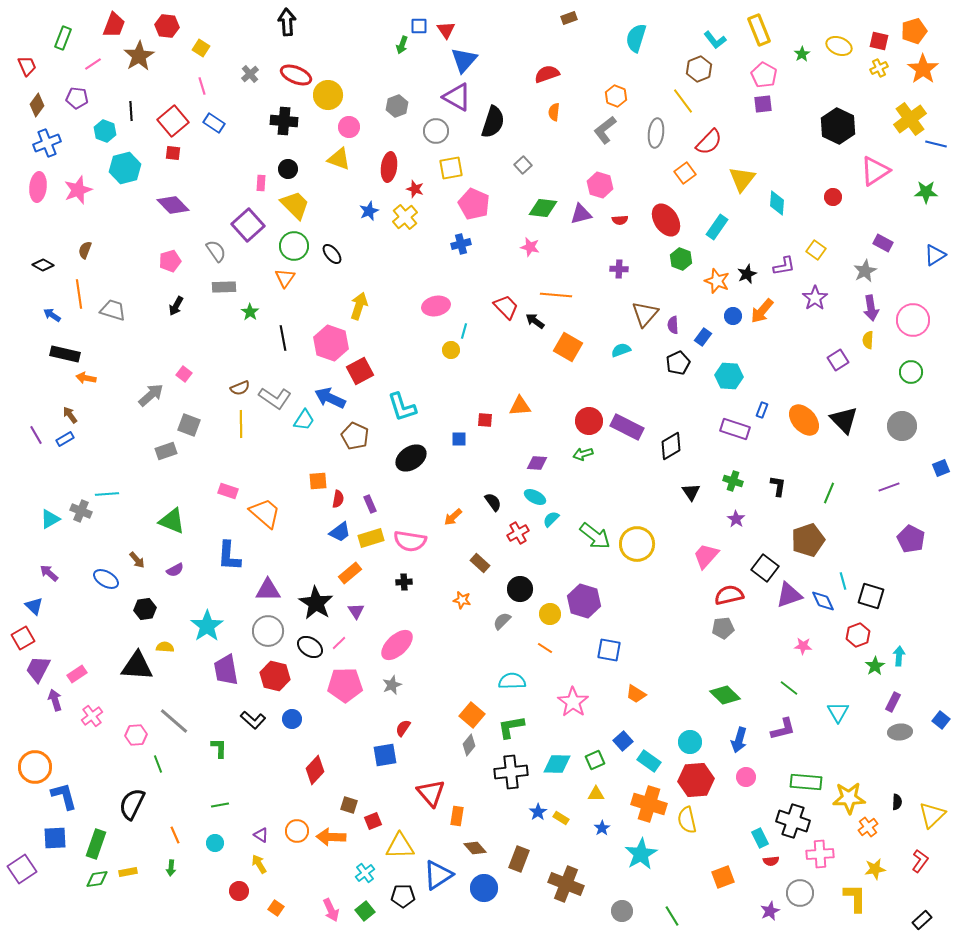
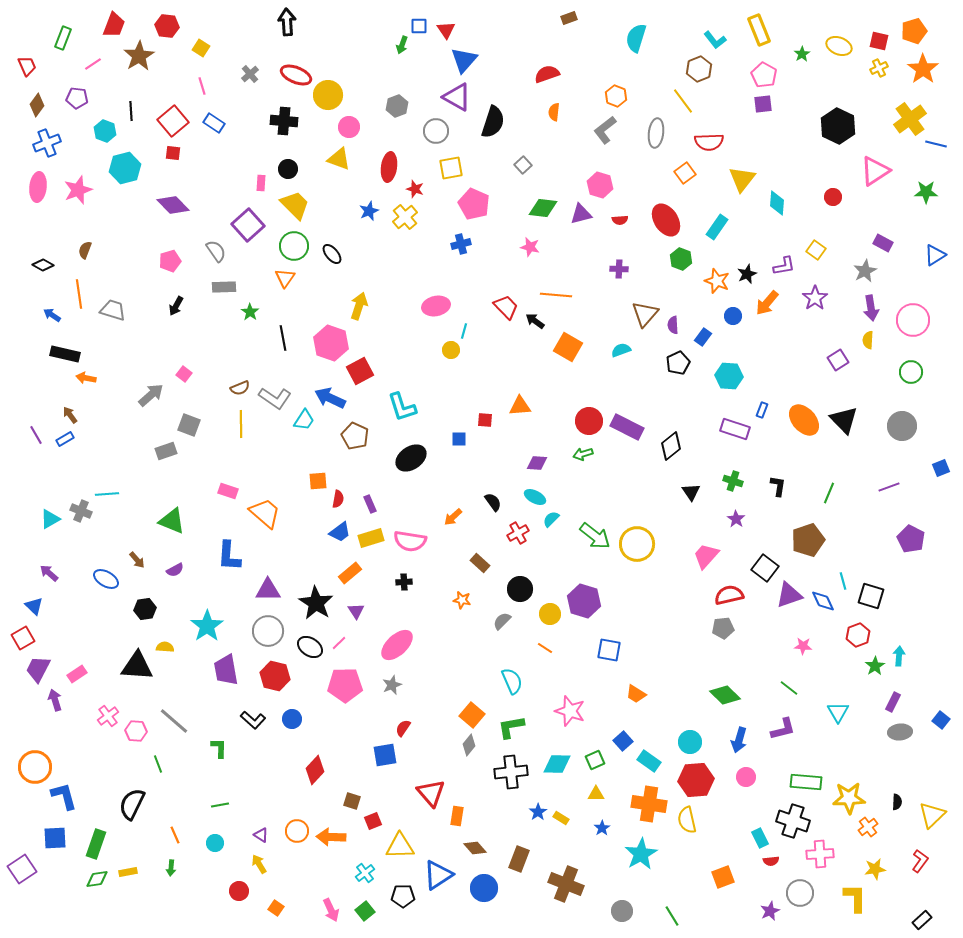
red semicircle at (709, 142): rotated 44 degrees clockwise
orange arrow at (762, 311): moved 5 px right, 8 px up
black diamond at (671, 446): rotated 8 degrees counterclockwise
cyan semicircle at (512, 681): rotated 68 degrees clockwise
pink star at (573, 702): moved 3 px left, 9 px down; rotated 16 degrees counterclockwise
pink cross at (92, 716): moved 16 px right
pink hexagon at (136, 735): moved 4 px up; rotated 10 degrees clockwise
orange cross at (649, 804): rotated 8 degrees counterclockwise
brown square at (349, 805): moved 3 px right, 4 px up
